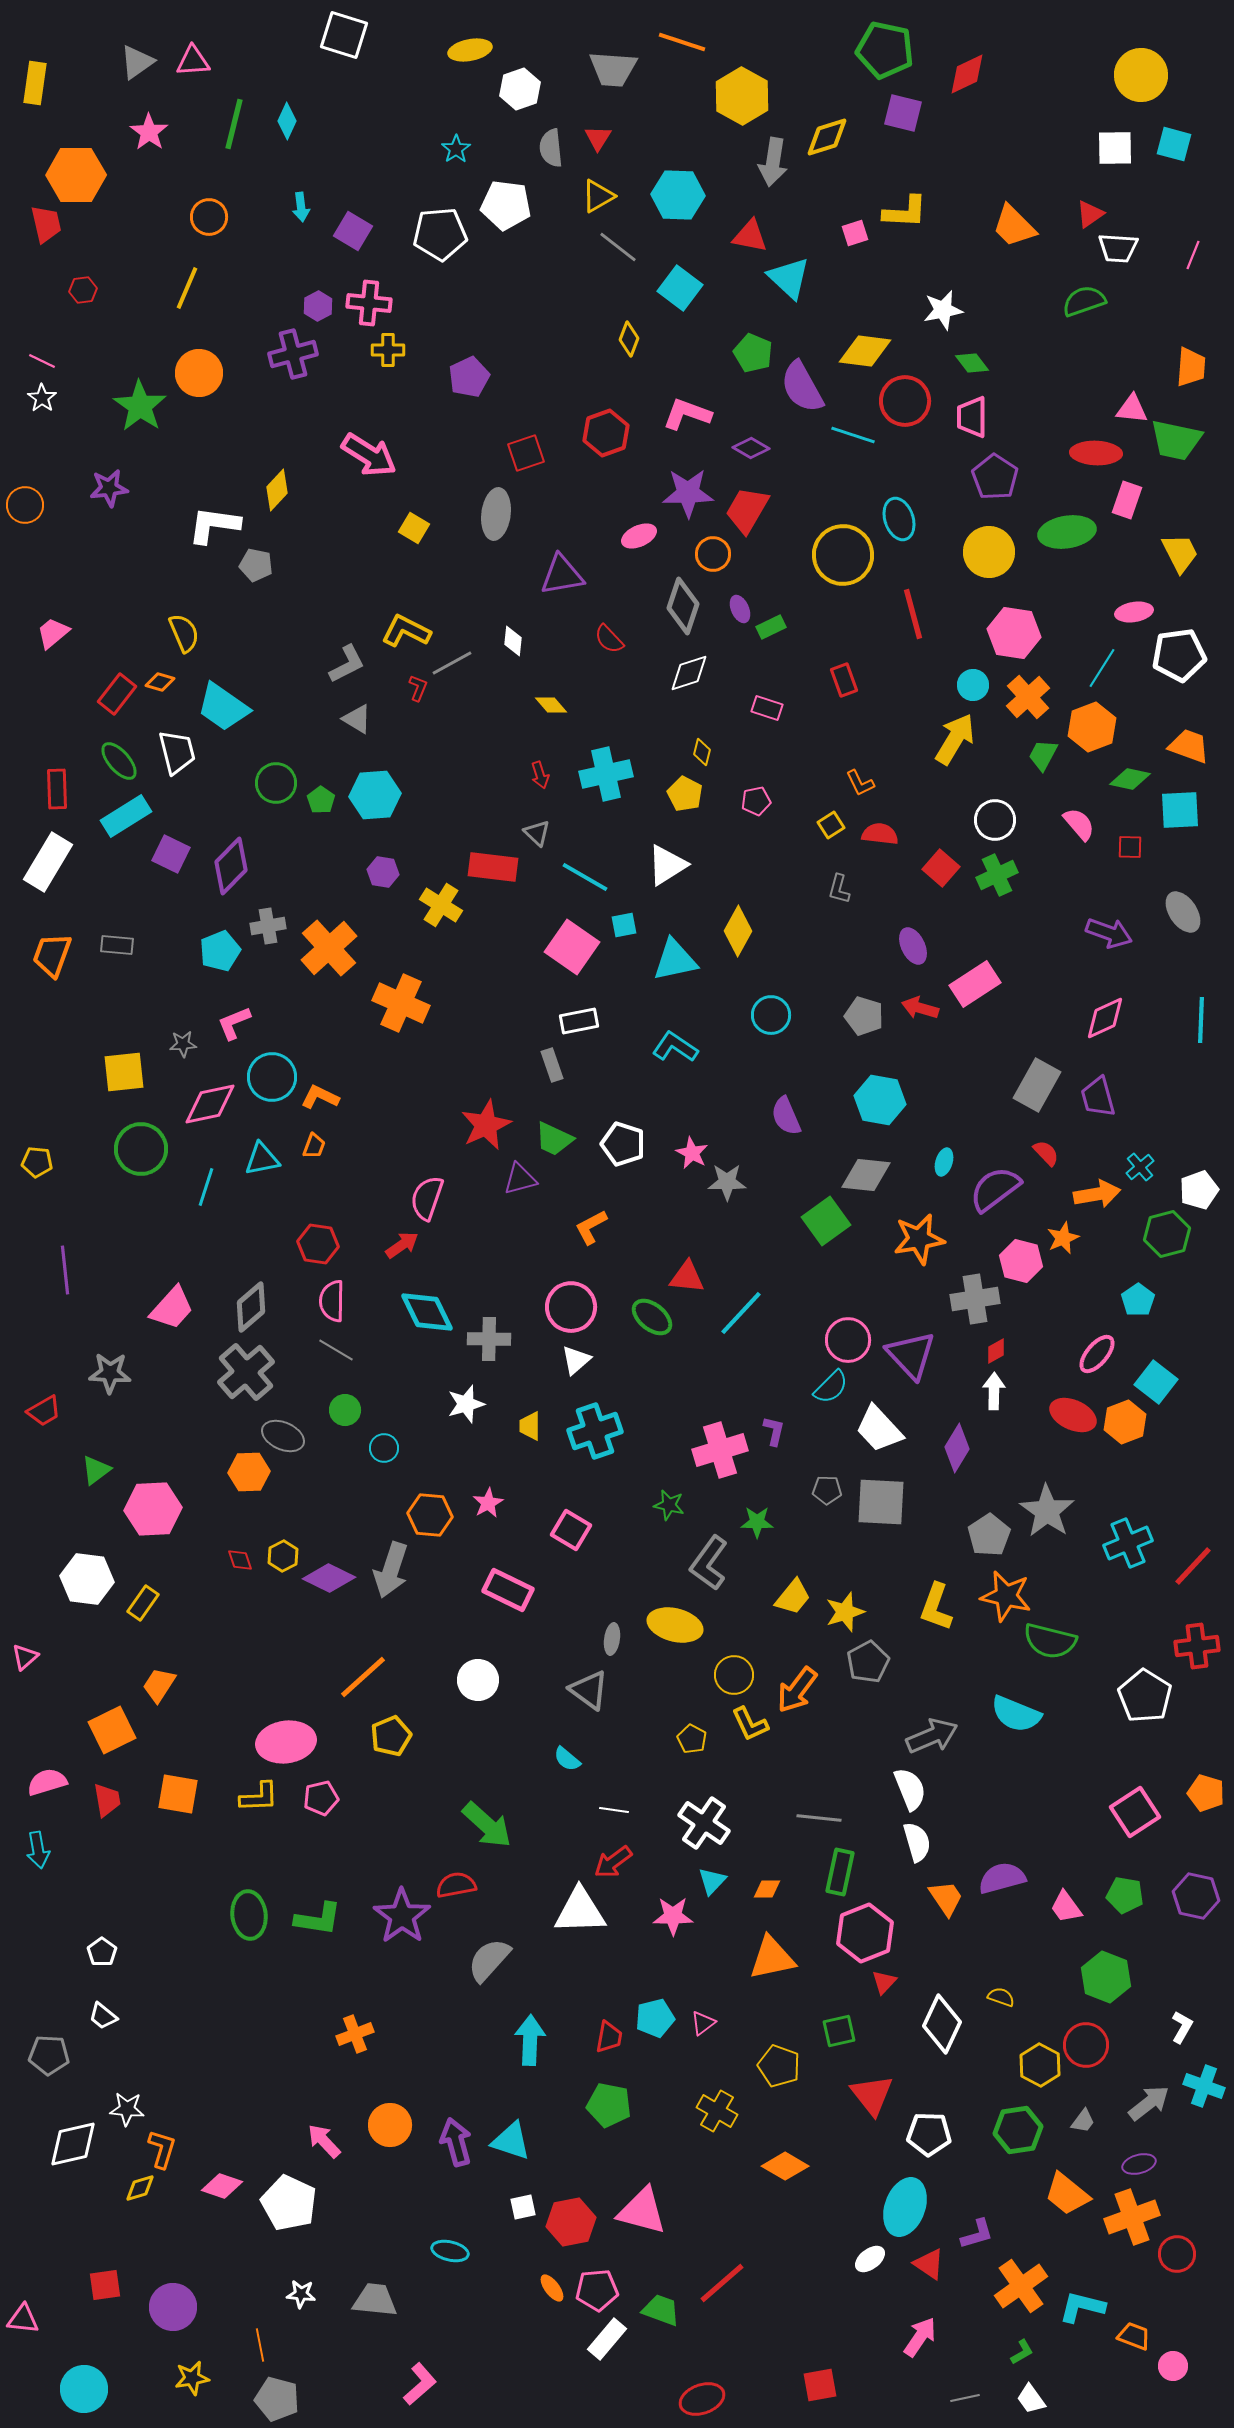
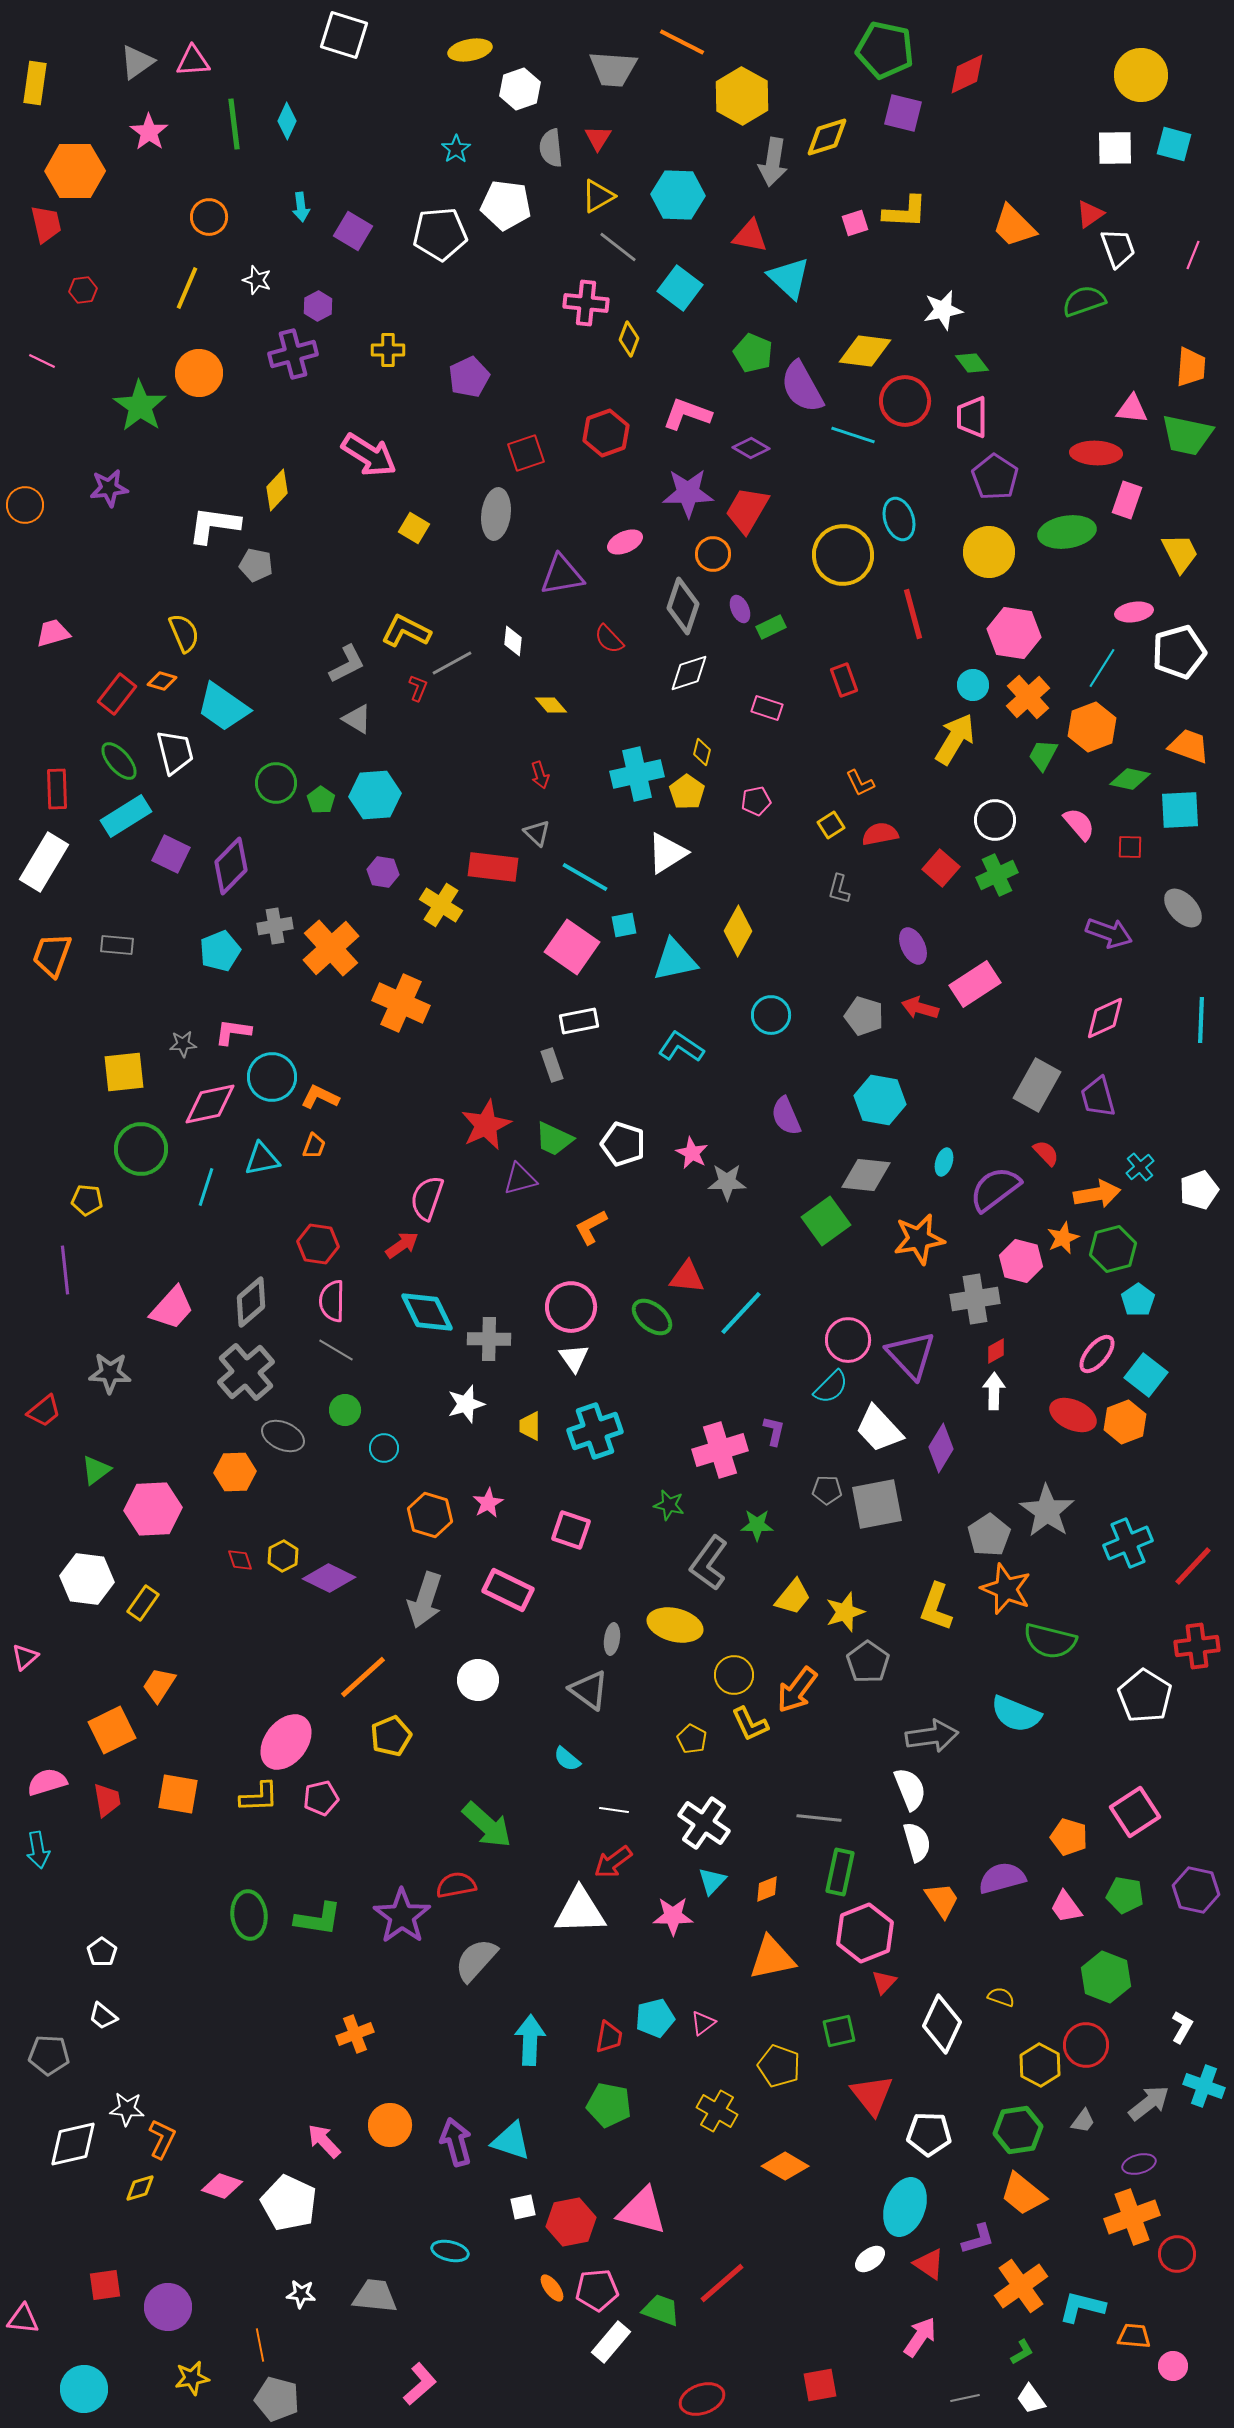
orange line at (682, 42): rotated 9 degrees clockwise
green line at (234, 124): rotated 21 degrees counterclockwise
orange hexagon at (76, 175): moved 1 px left, 4 px up
pink square at (855, 233): moved 10 px up
white trapezoid at (1118, 248): rotated 114 degrees counterclockwise
pink cross at (369, 303): moved 217 px right
white star at (42, 398): moved 215 px right, 118 px up; rotated 16 degrees counterclockwise
green trapezoid at (1176, 440): moved 11 px right, 5 px up
pink ellipse at (639, 536): moved 14 px left, 6 px down
pink trapezoid at (53, 633): rotated 24 degrees clockwise
white pentagon at (1179, 655): moved 3 px up; rotated 8 degrees counterclockwise
orange diamond at (160, 682): moved 2 px right, 1 px up
white trapezoid at (177, 752): moved 2 px left
cyan cross at (606, 774): moved 31 px right
yellow pentagon at (685, 794): moved 2 px right, 2 px up; rotated 8 degrees clockwise
red semicircle at (880, 834): rotated 18 degrees counterclockwise
white rectangle at (48, 862): moved 4 px left
white triangle at (667, 865): moved 12 px up
gray ellipse at (1183, 912): moved 4 px up; rotated 9 degrees counterclockwise
gray cross at (268, 926): moved 7 px right
orange cross at (329, 948): moved 2 px right
pink L-shape at (234, 1023): moved 1 px left, 9 px down; rotated 30 degrees clockwise
cyan L-shape at (675, 1047): moved 6 px right
yellow pentagon at (37, 1162): moved 50 px right, 38 px down
green hexagon at (1167, 1234): moved 54 px left, 15 px down
gray diamond at (251, 1307): moved 5 px up
white triangle at (576, 1360): moved 2 px left, 2 px up; rotated 24 degrees counterclockwise
cyan square at (1156, 1382): moved 10 px left, 7 px up
red trapezoid at (44, 1411): rotated 9 degrees counterclockwise
purple diamond at (957, 1448): moved 16 px left
orange hexagon at (249, 1472): moved 14 px left
gray square at (881, 1502): moved 4 px left, 2 px down; rotated 14 degrees counterclockwise
orange hexagon at (430, 1515): rotated 12 degrees clockwise
green star at (757, 1522): moved 3 px down
pink square at (571, 1530): rotated 12 degrees counterclockwise
gray arrow at (391, 1570): moved 34 px right, 30 px down
orange star at (1006, 1596): moved 7 px up; rotated 9 degrees clockwise
gray pentagon at (868, 1662): rotated 9 degrees counterclockwise
gray arrow at (932, 1736): rotated 15 degrees clockwise
pink ellipse at (286, 1742): rotated 44 degrees counterclockwise
orange pentagon at (1206, 1793): moved 137 px left, 44 px down
orange diamond at (767, 1889): rotated 20 degrees counterclockwise
purple hexagon at (1196, 1896): moved 6 px up
orange trapezoid at (946, 1898): moved 4 px left, 2 px down
gray semicircle at (489, 1960): moved 13 px left
orange L-shape at (162, 2149): moved 10 px up; rotated 9 degrees clockwise
orange trapezoid at (1067, 2194): moved 44 px left
purple L-shape at (977, 2234): moved 1 px right, 5 px down
gray trapezoid at (375, 2300): moved 4 px up
purple circle at (173, 2307): moved 5 px left
orange trapezoid at (1134, 2336): rotated 16 degrees counterclockwise
white rectangle at (607, 2339): moved 4 px right, 3 px down
